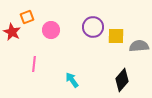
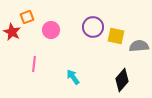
yellow square: rotated 12 degrees clockwise
cyan arrow: moved 1 px right, 3 px up
